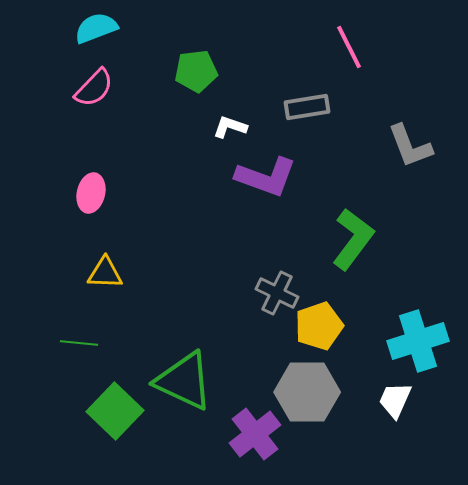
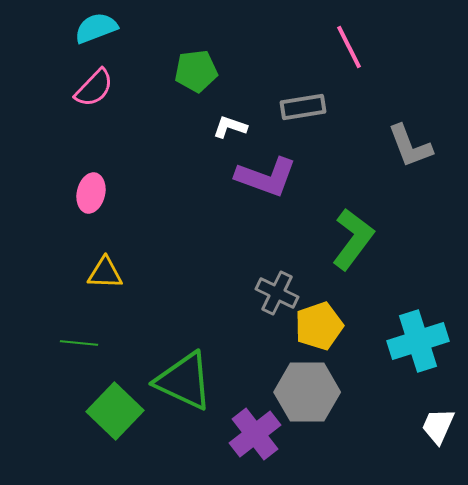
gray rectangle: moved 4 px left
white trapezoid: moved 43 px right, 26 px down
